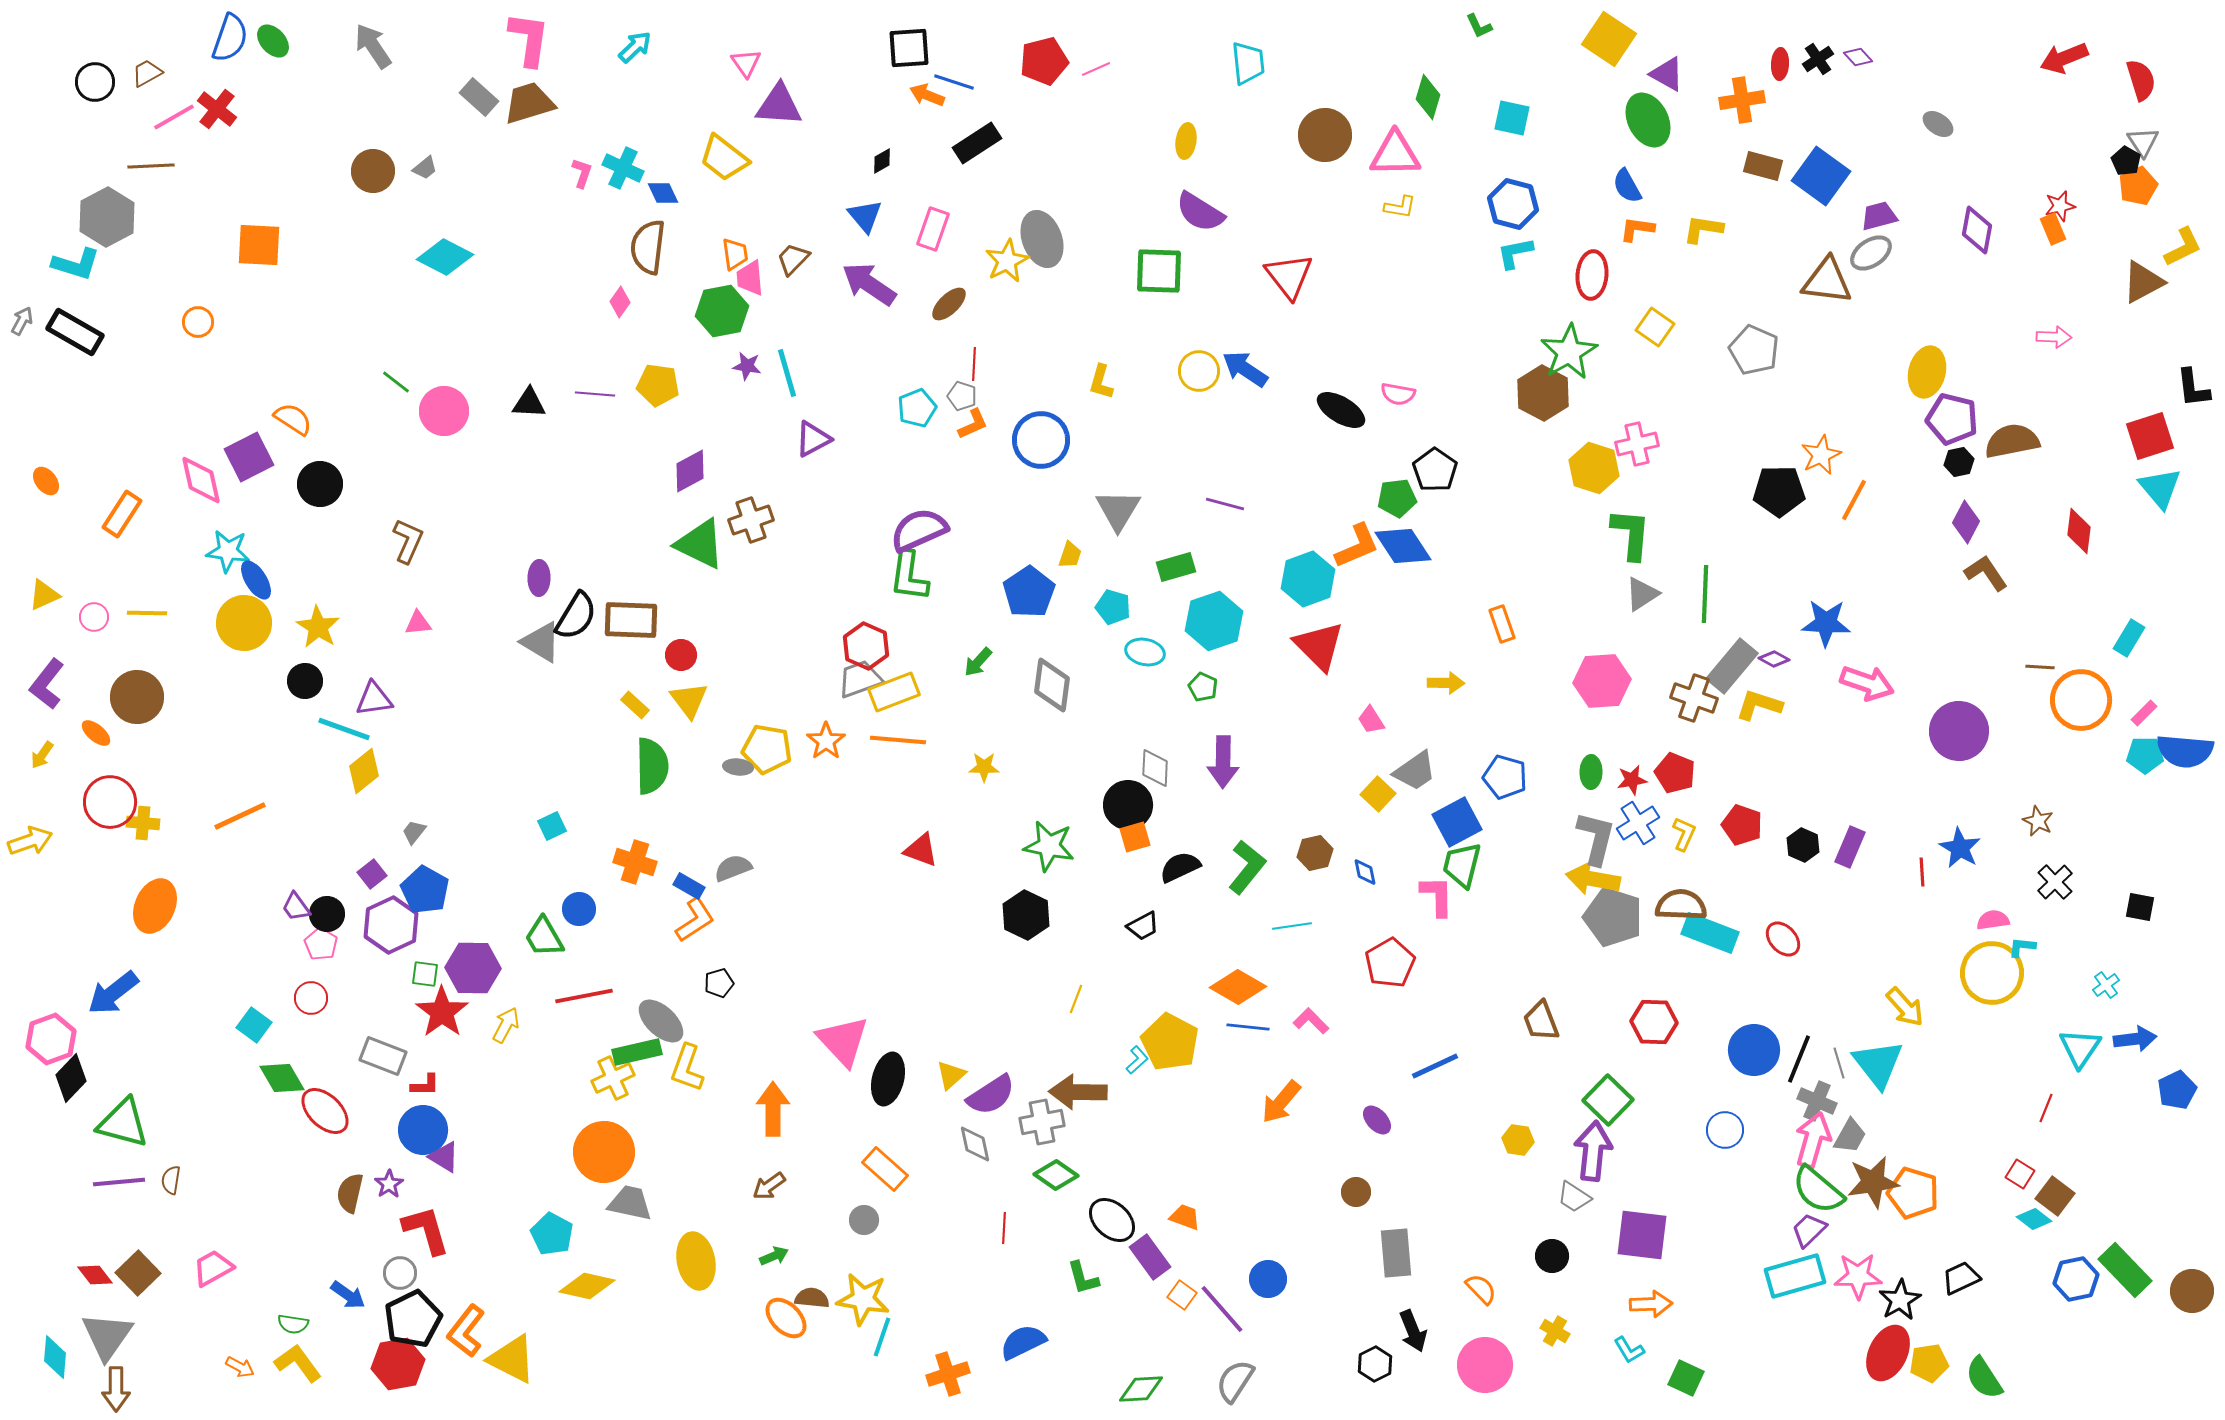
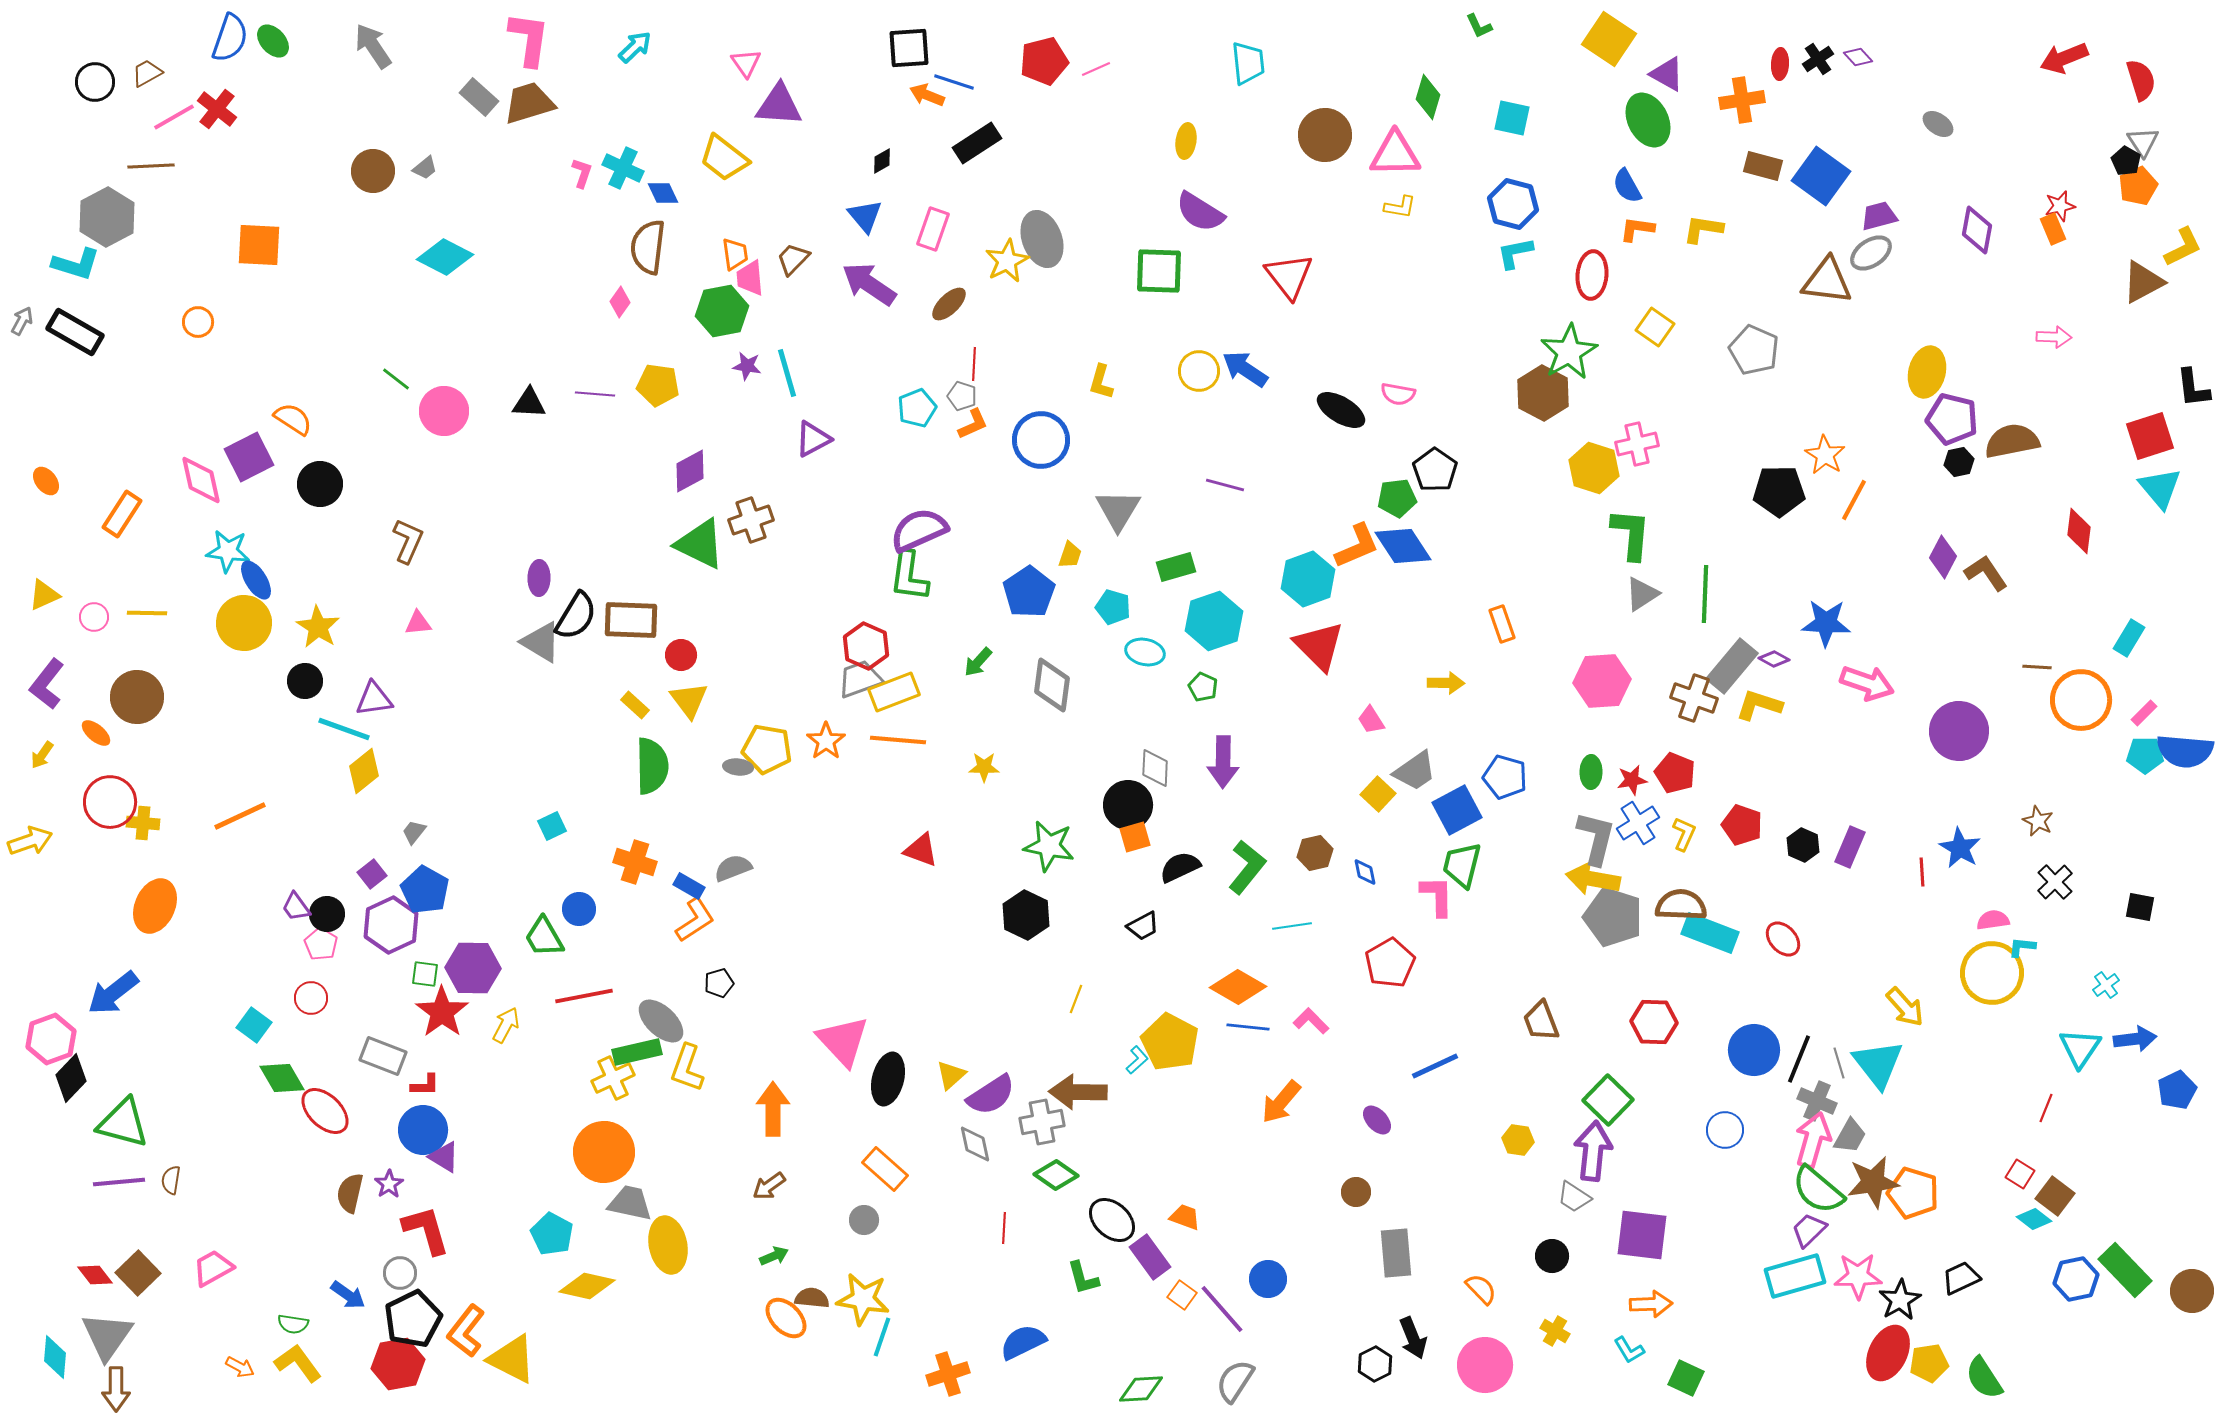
green line at (396, 382): moved 3 px up
orange star at (1821, 455): moved 4 px right; rotated 15 degrees counterclockwise
purple line at (1225, 504): moved 19 px up
purple diamond at (1966, 522): moved 23 px left, 35 px down
brown line at (2040, 667): moved 3 px left
blue square at (1457, 822): moved 12 px up
yellow ellipse at (696, 1261): moved 28 px left, 16 px up
black arrow at (1413, 1331): moved 7 px down
